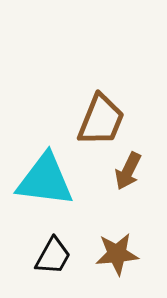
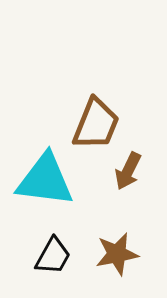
brown trapezoid: moved 5 px left, 4 px down
brown star: rotated 6 degrees counterclockwise
